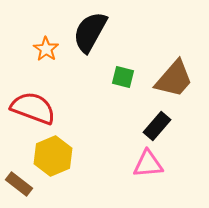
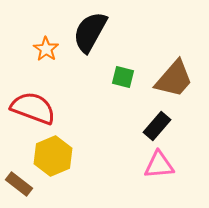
pink triangle: moved 11 px right, 1 px down
